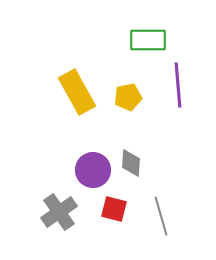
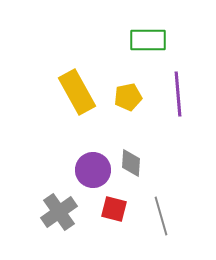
purple line: moved 9 px down
